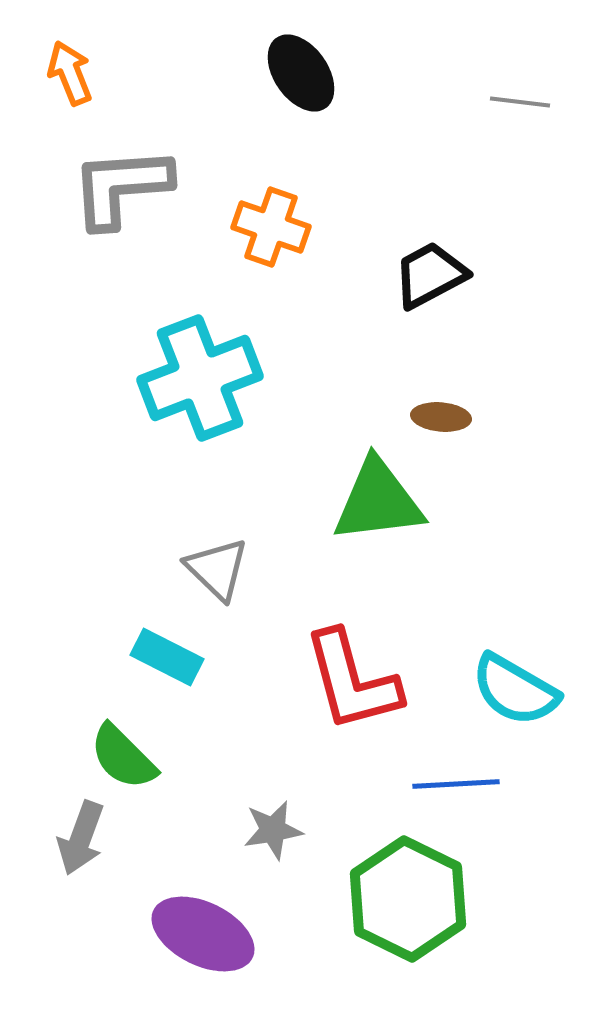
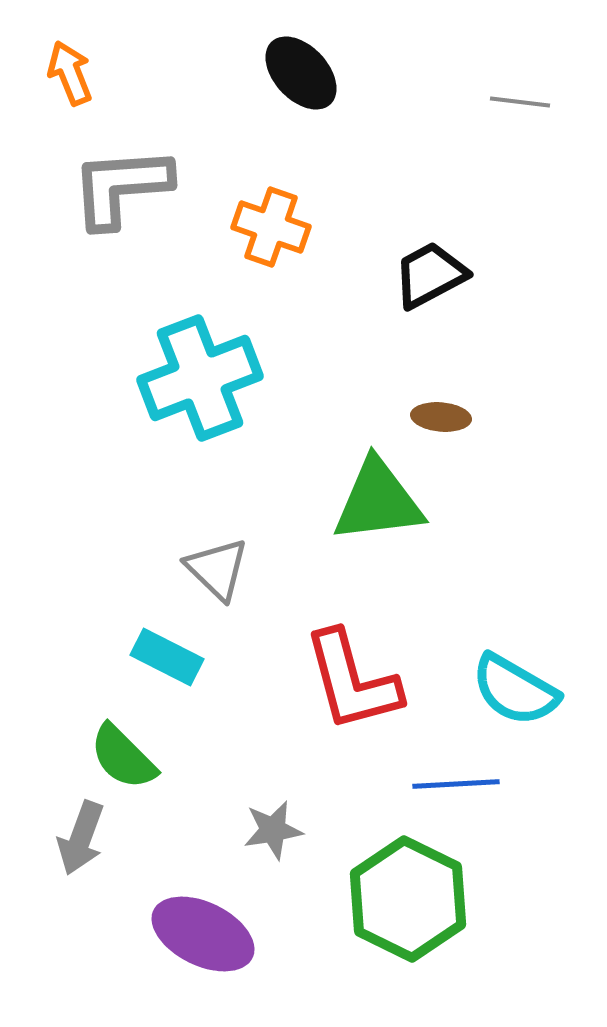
black ellipse: rotated 8 degrees counterclockwise
